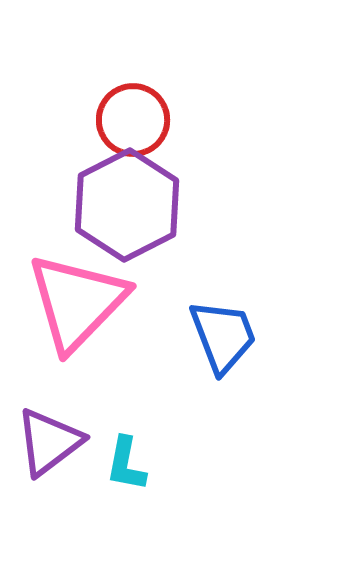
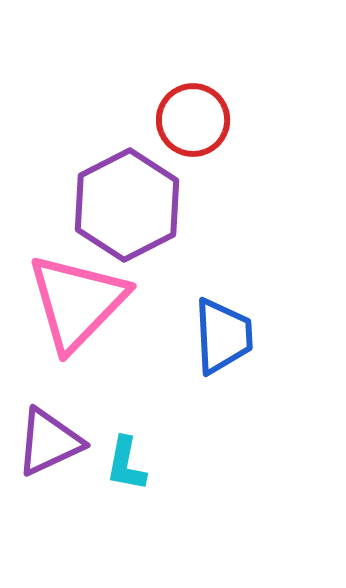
red circle: moved 60 px right
blue trapezoid: rotated 18 degrees clockwise
purple triangle: rotated 12 degrees clockwise
